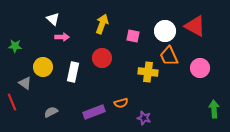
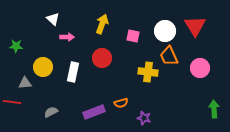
red triangle: rotated 30 degrees clockwise
pink arrow: moved 5 px right
green star: moved 1 px right
gray triangle: rotated 40 degrees counterclockwise
red line: rotated 60 degrees counterclockwise
